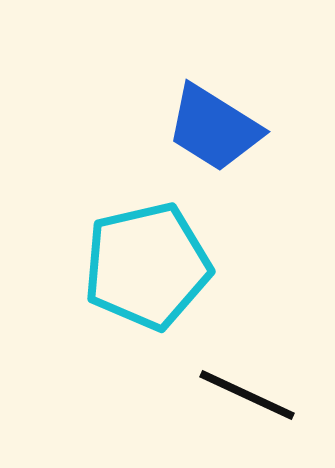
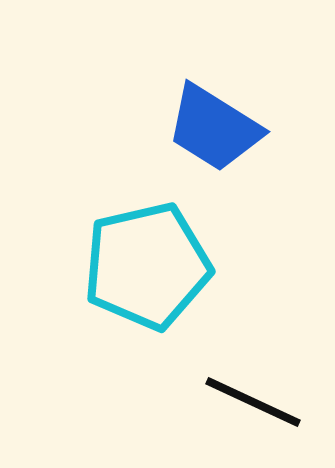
black line: moved 6 px right, 7 px down
